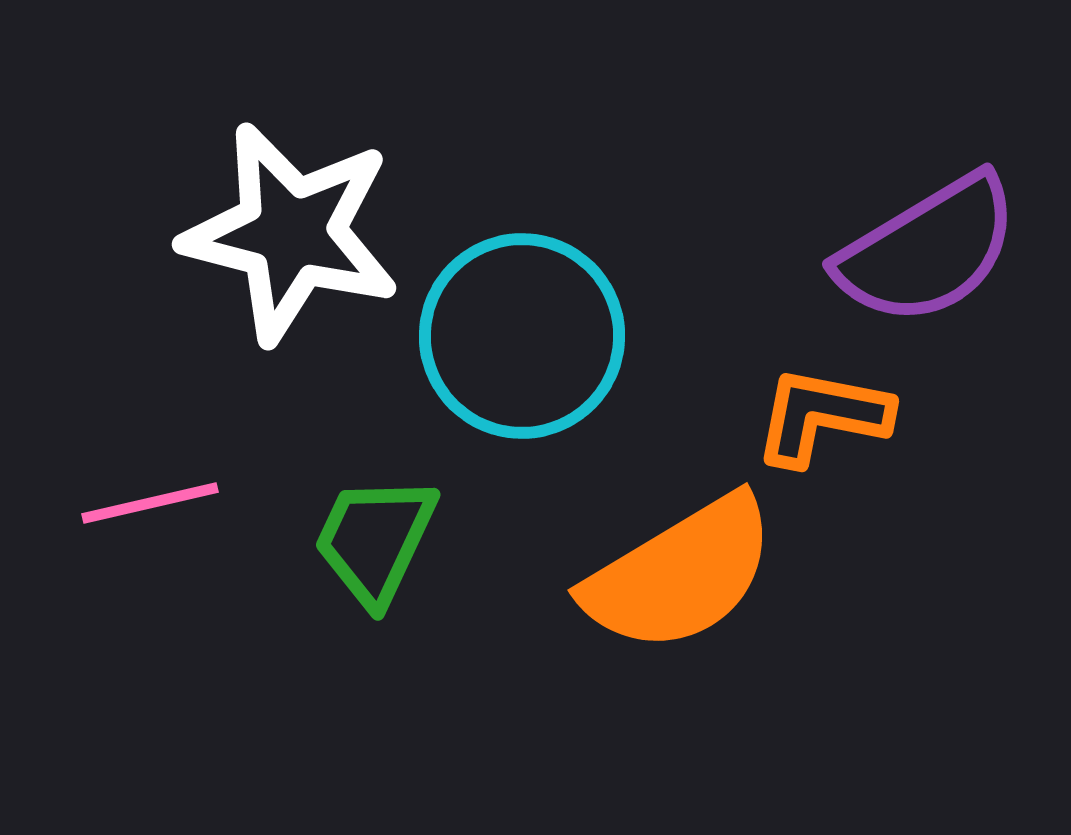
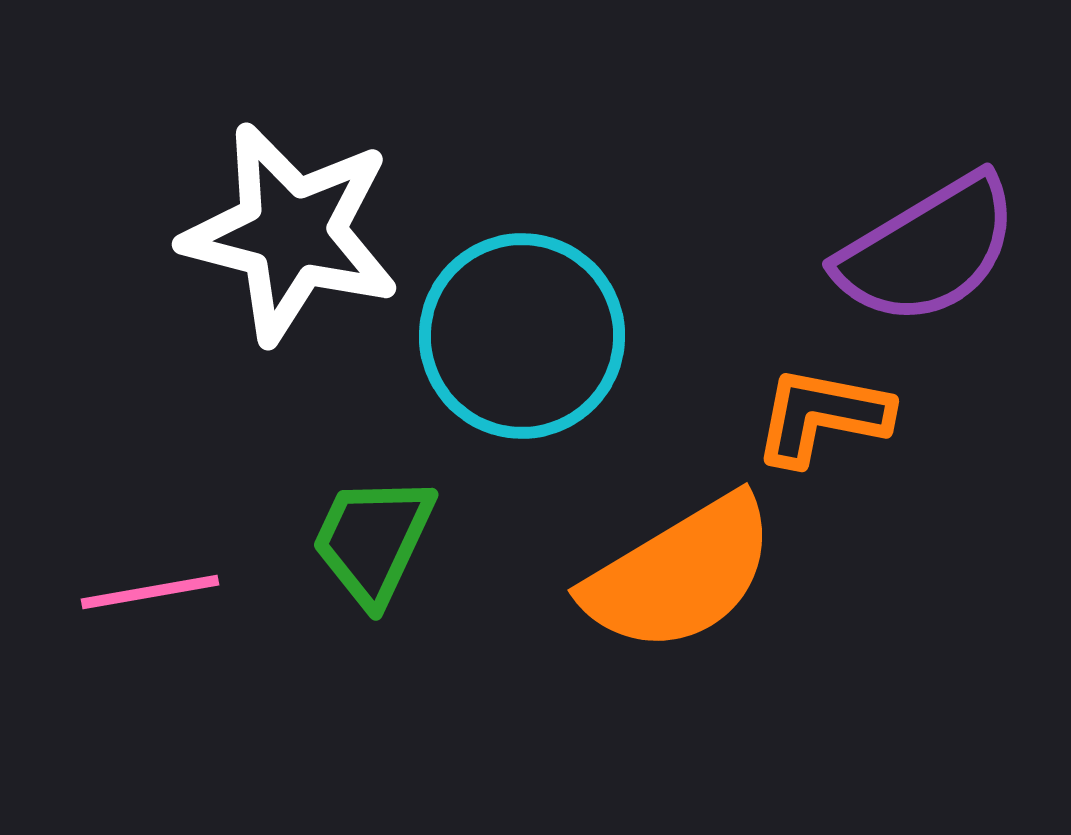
pink line: moved 89 px down; rotated 3 degrees clockwise
green trapezoid: moved 2 px left
